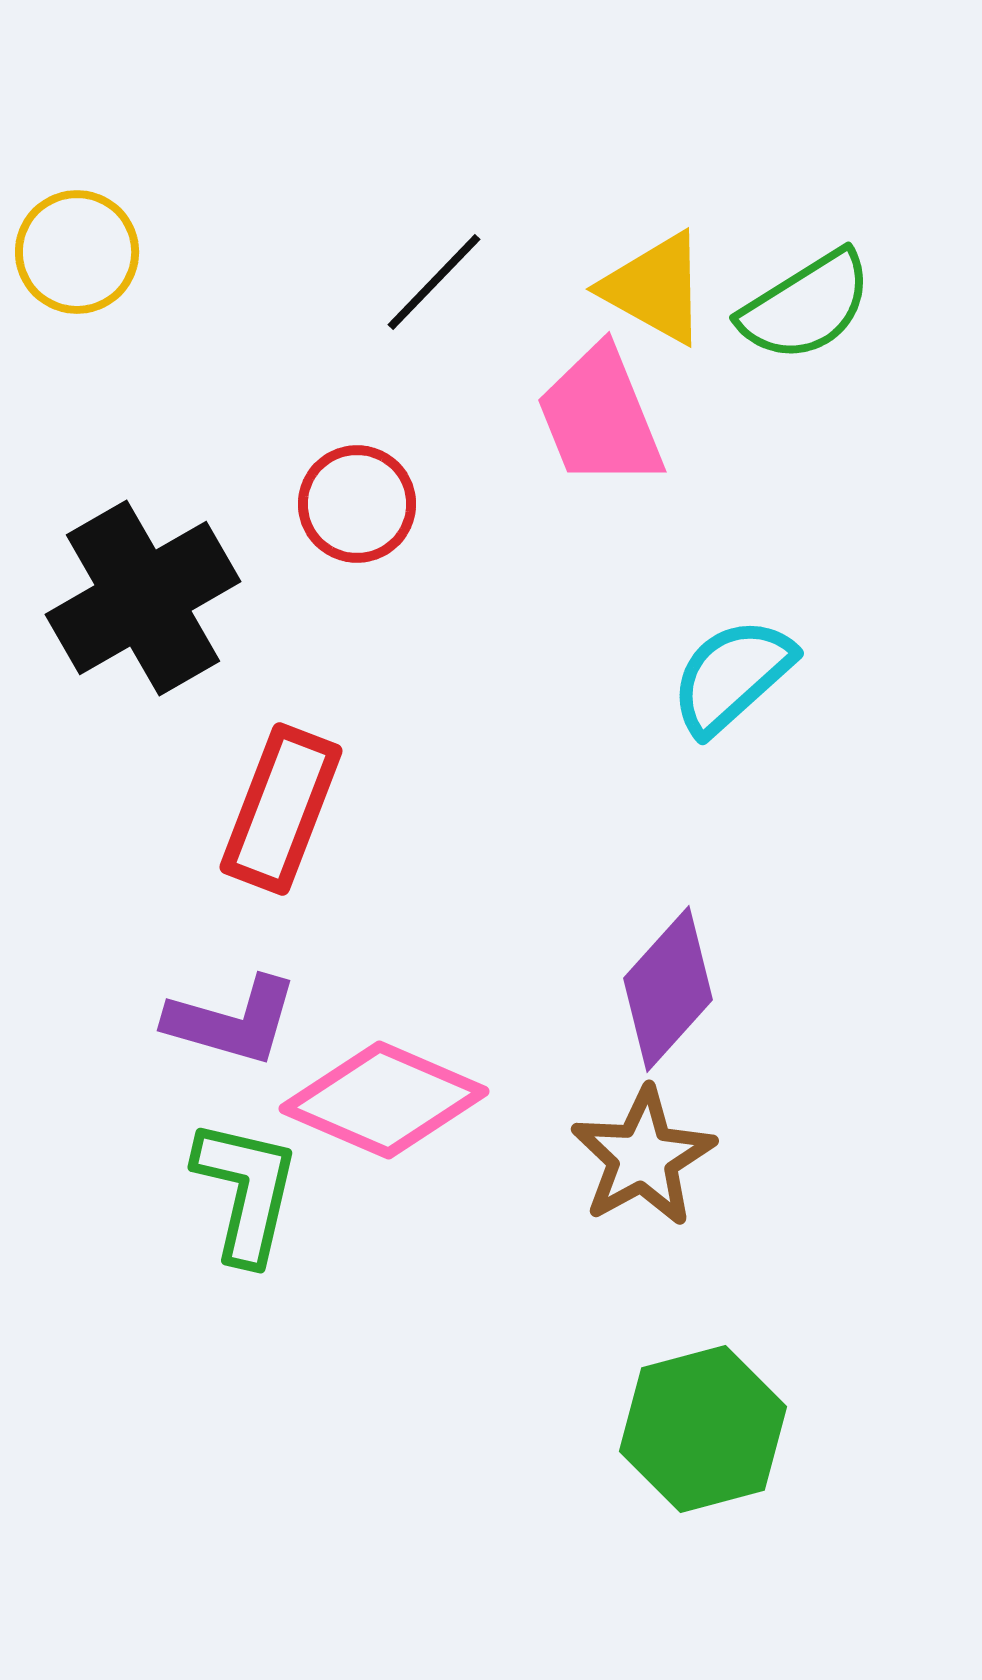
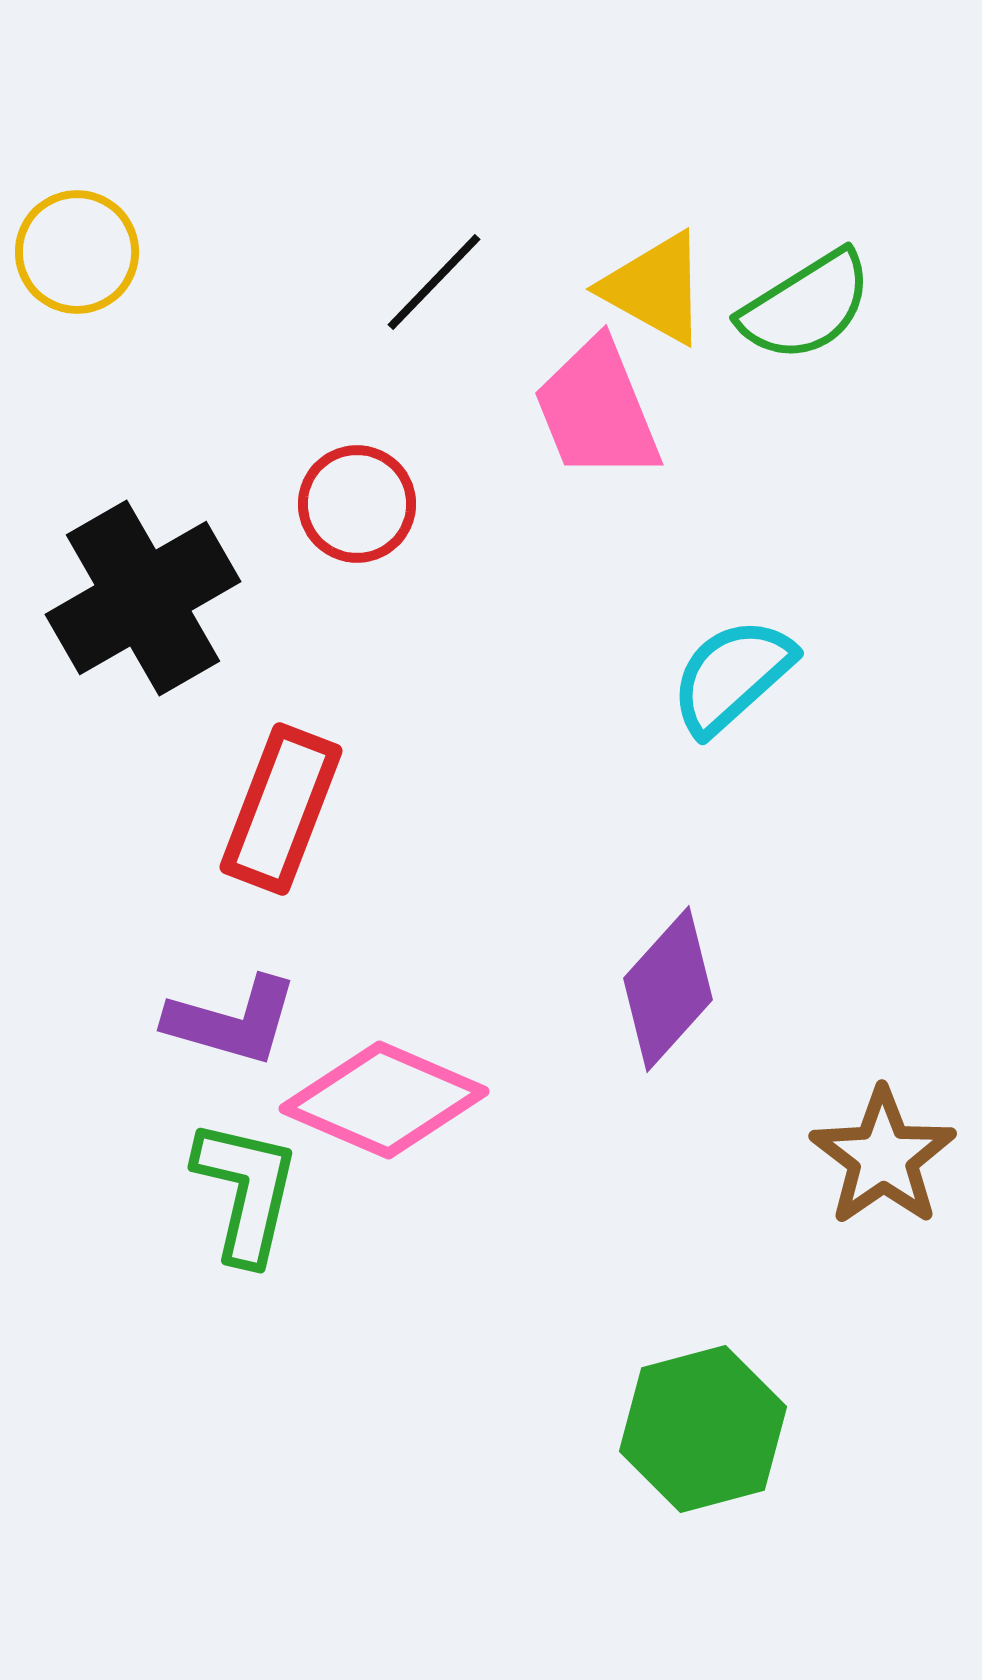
pink trapezoid: moved 3 px left, 7 px up
brown star: moved 240 px right; rotated 6 degrees counterclockwise
